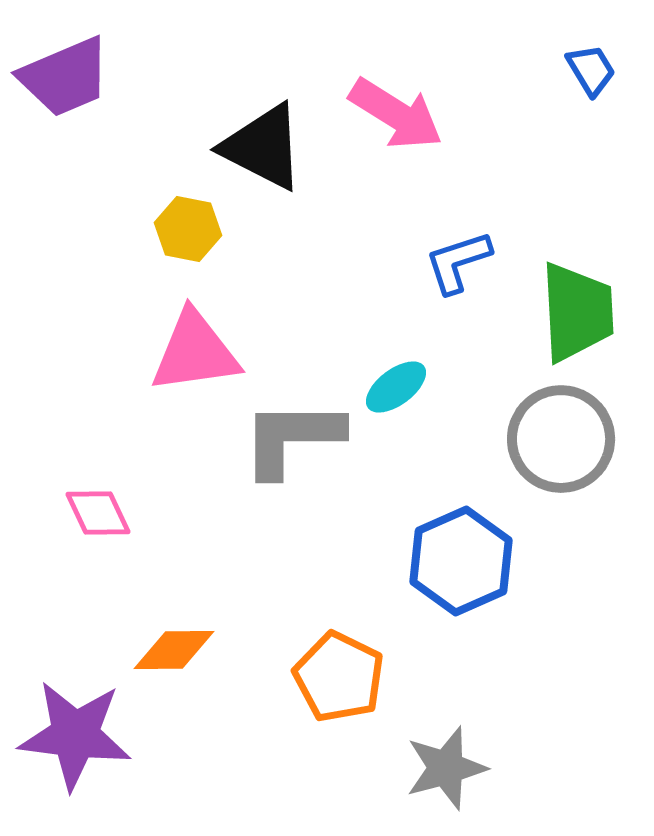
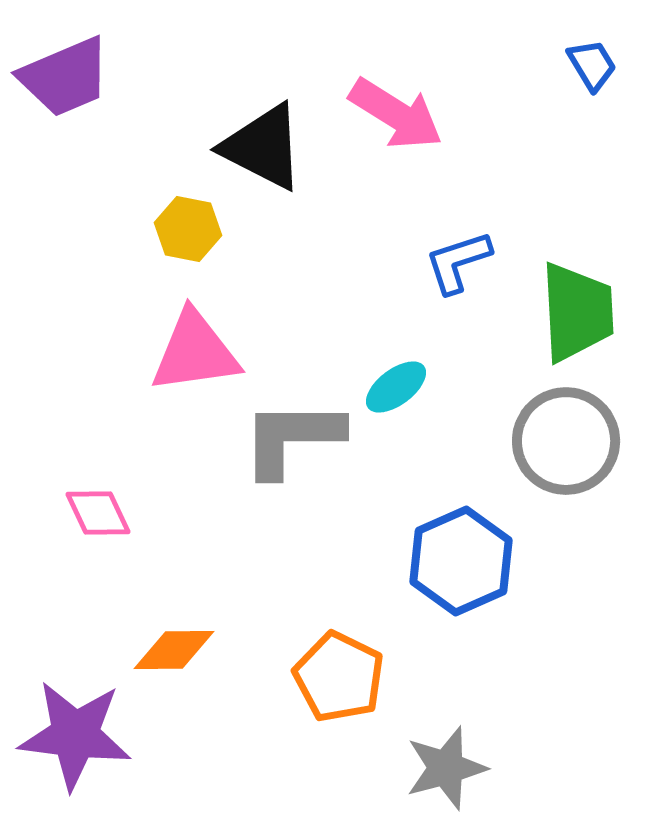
blue trapezoid: moved 1 px right, 5 px up
gray circle: moved 5 px right, 2 px down
